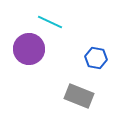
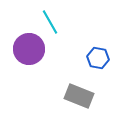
cyan line: rotated 35 degrees clockwise
blue hexagon: moved 2 px right
